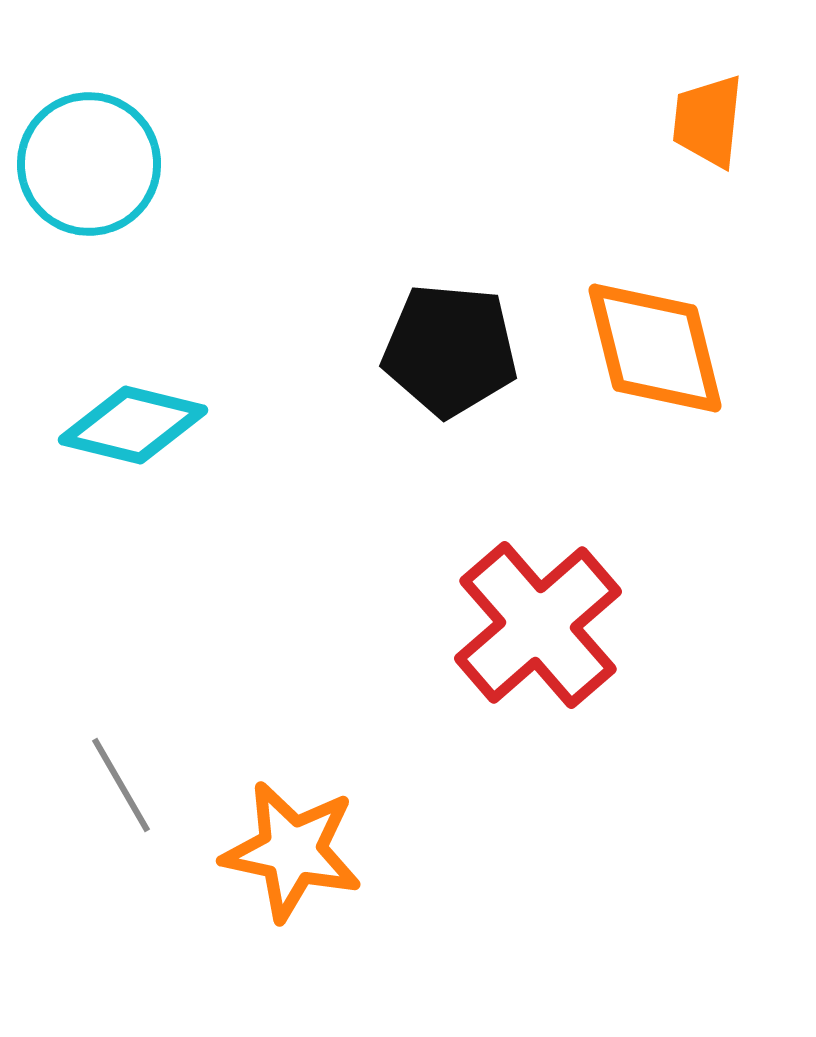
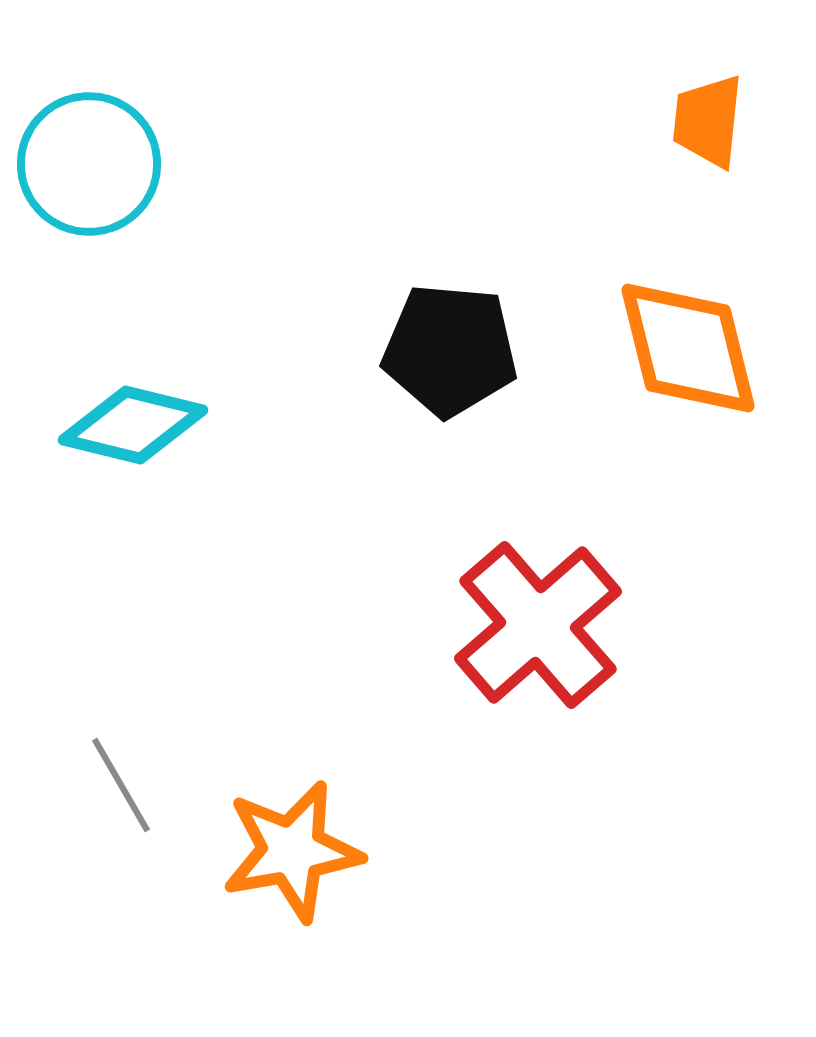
orange diamond: moved 33 px right
orange star: rotated 22 degrees counterclockwise
